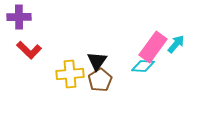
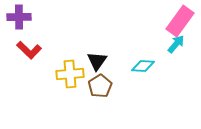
pink rectangle: moved 27 px right, 26 px up
brown pentagon: moved 6 px down
